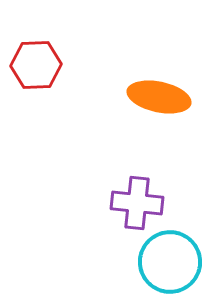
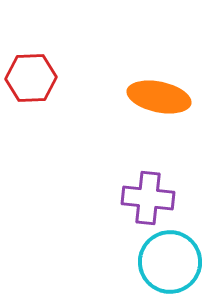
red hexagon: moved 5 px left, 13 px down
purple cross: moved 11 px right, 5 px up
